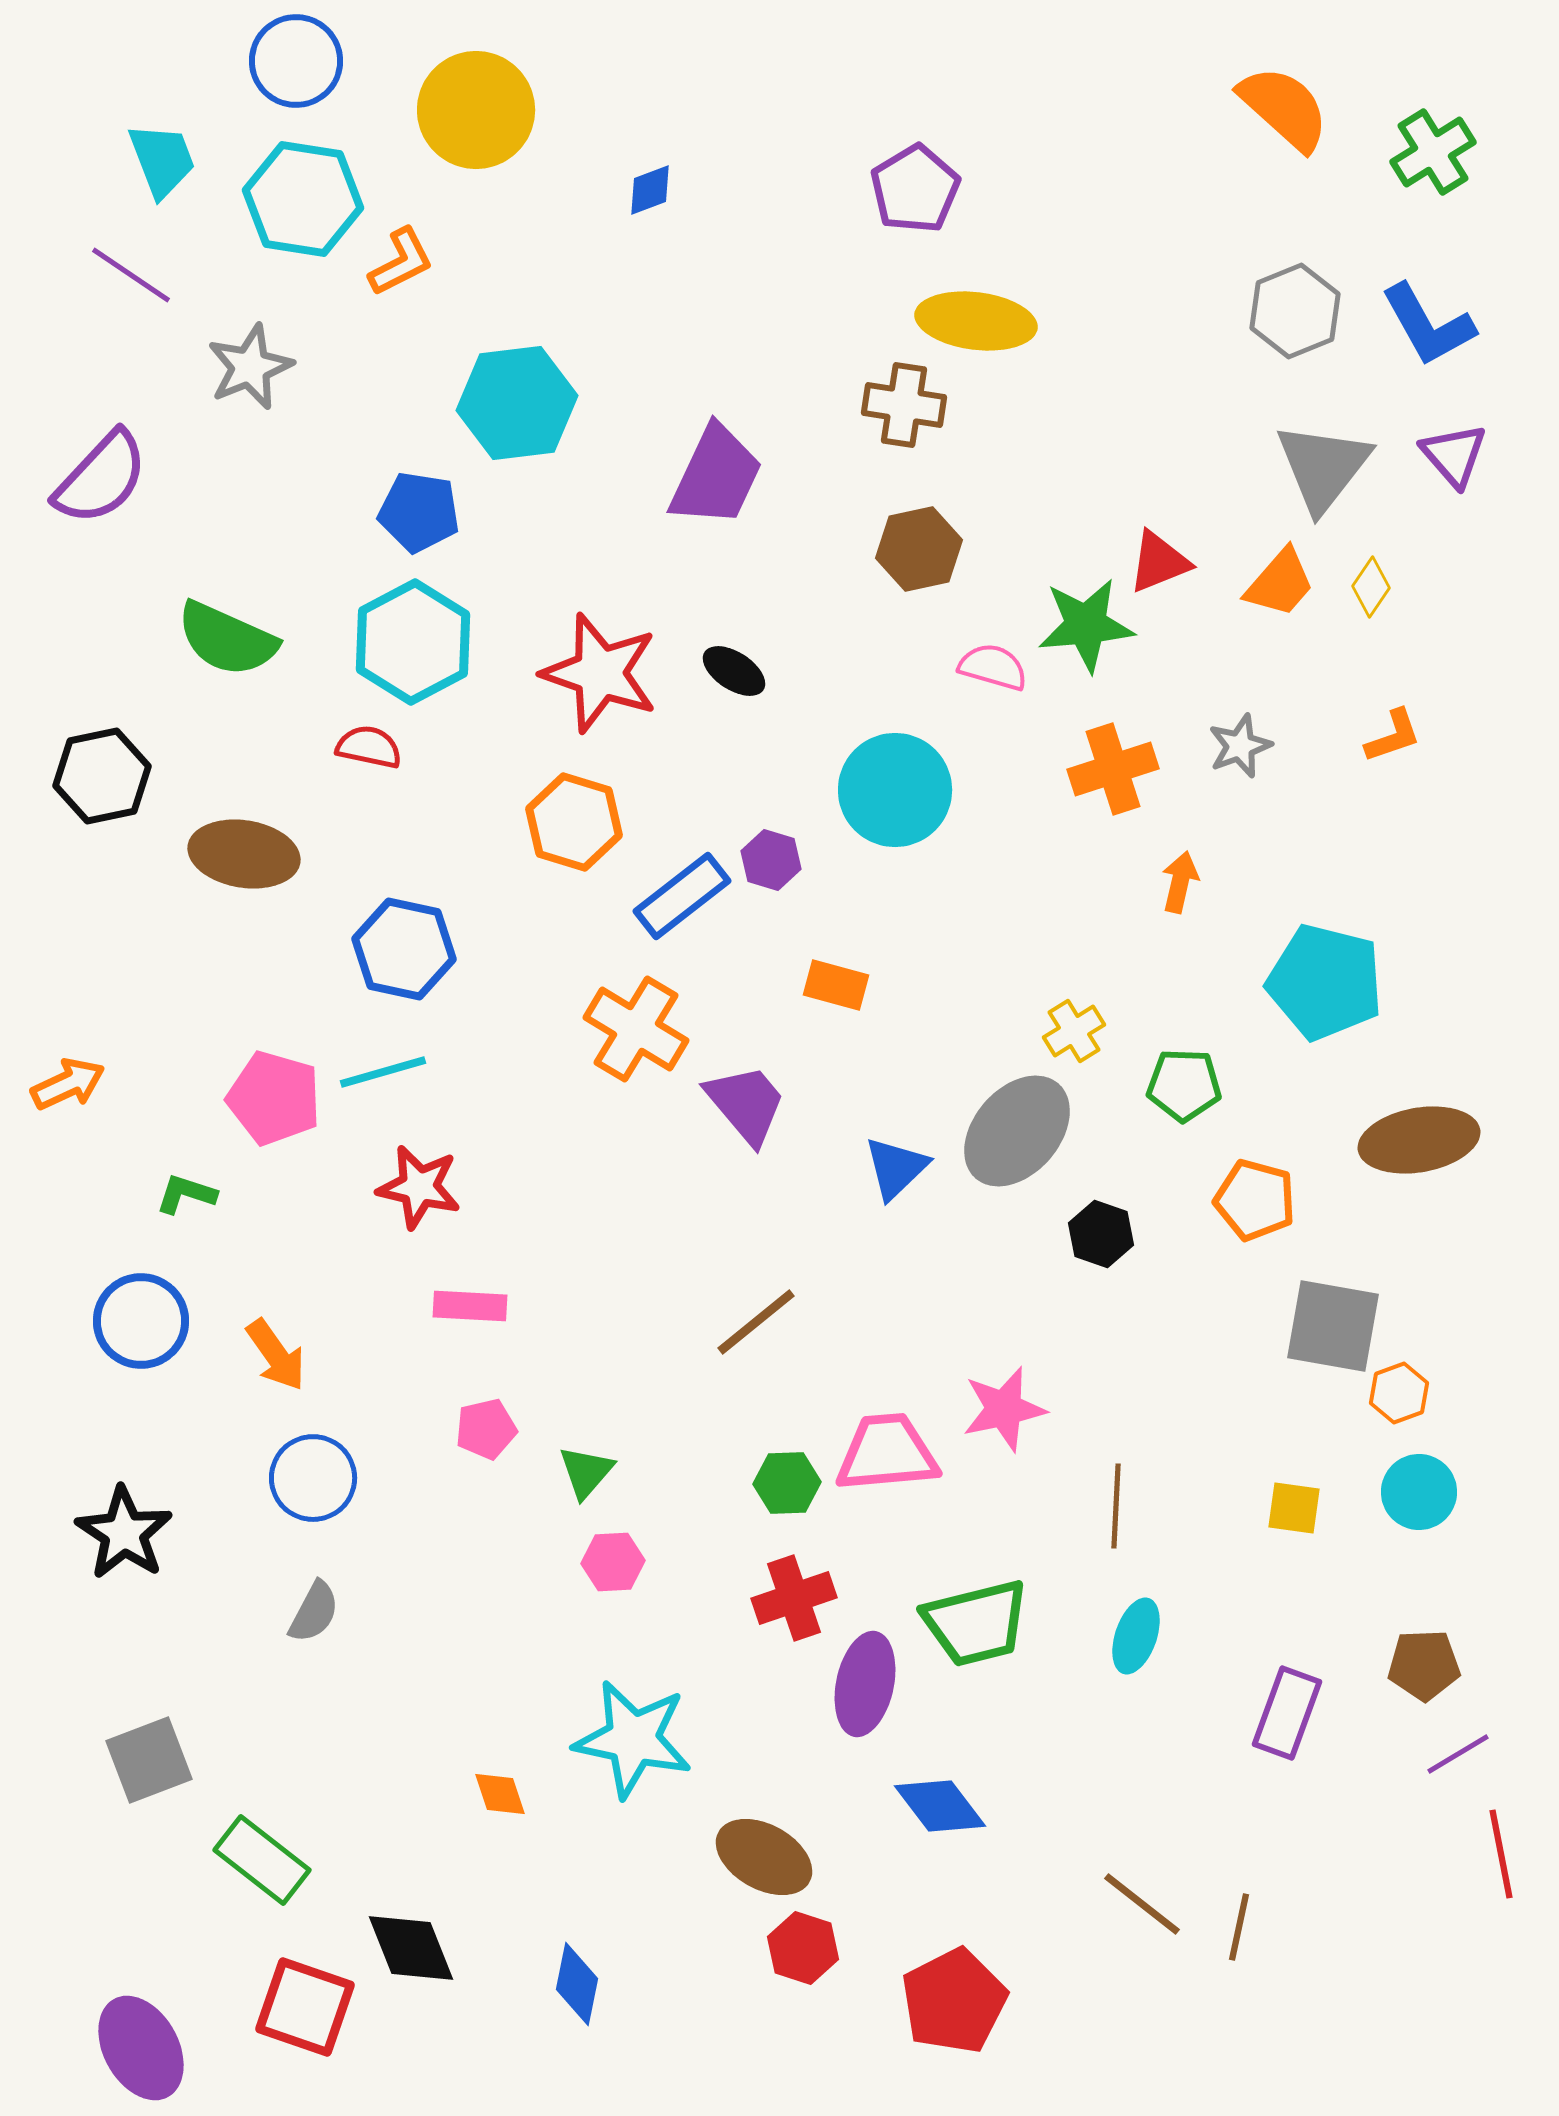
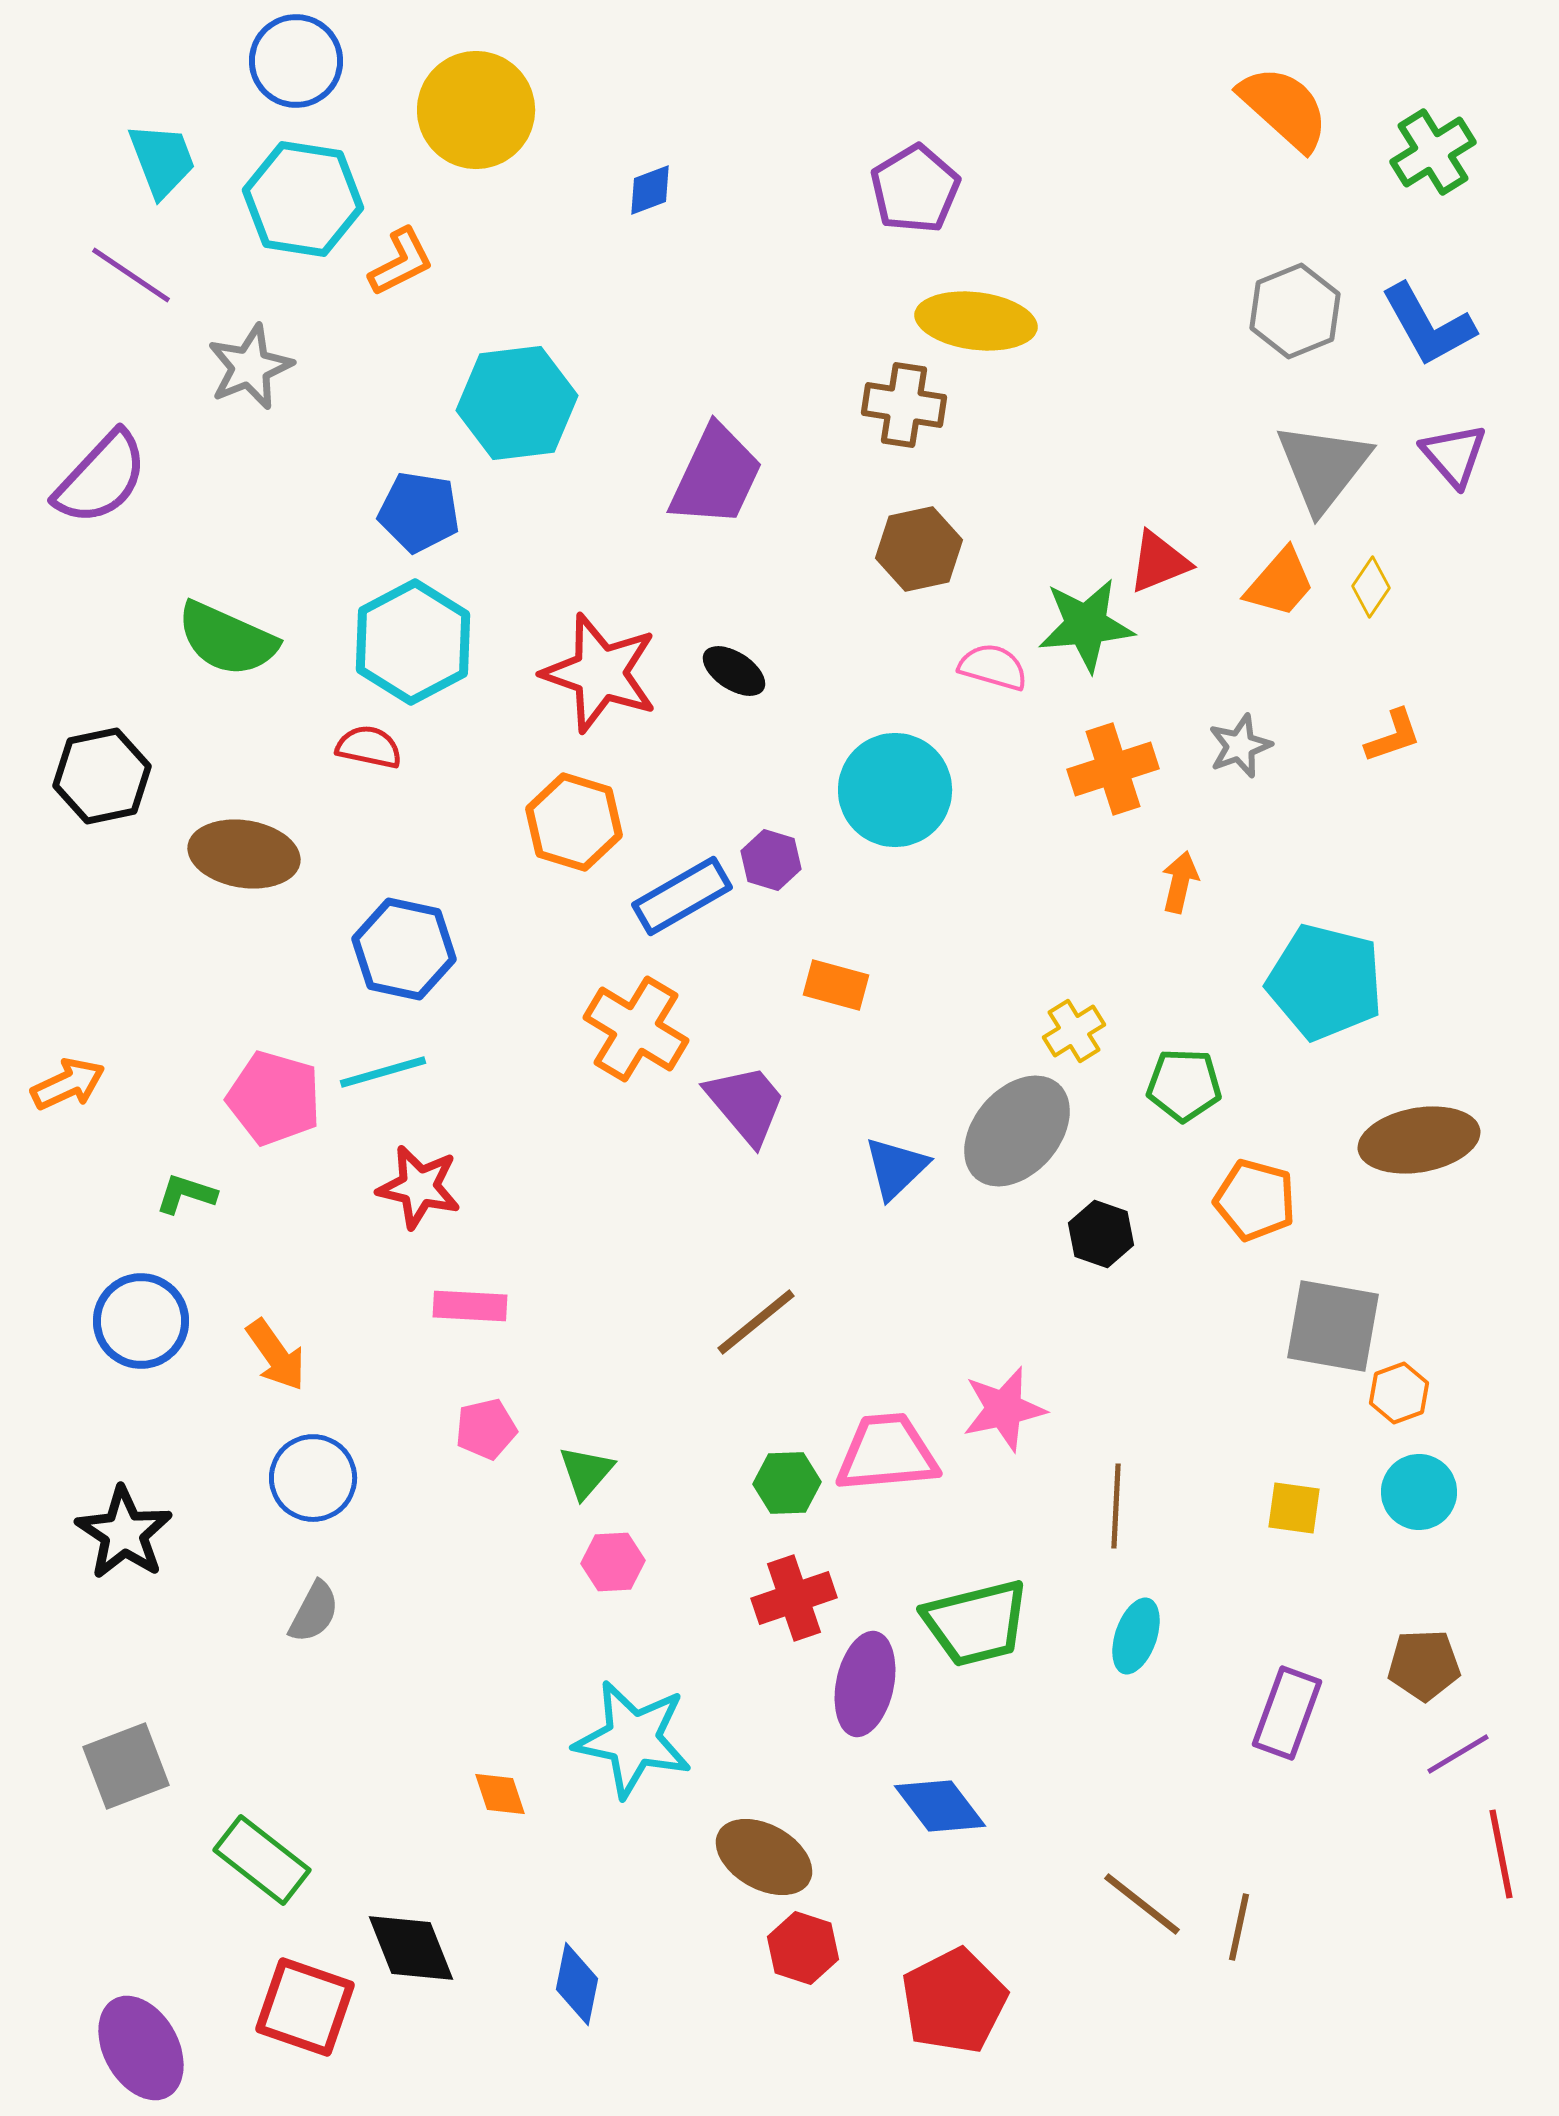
blue rectangle at (682, 896): rotated 8 degrees clockwise
gray square at (149, 1760): moved 23 px left, 6 px down
